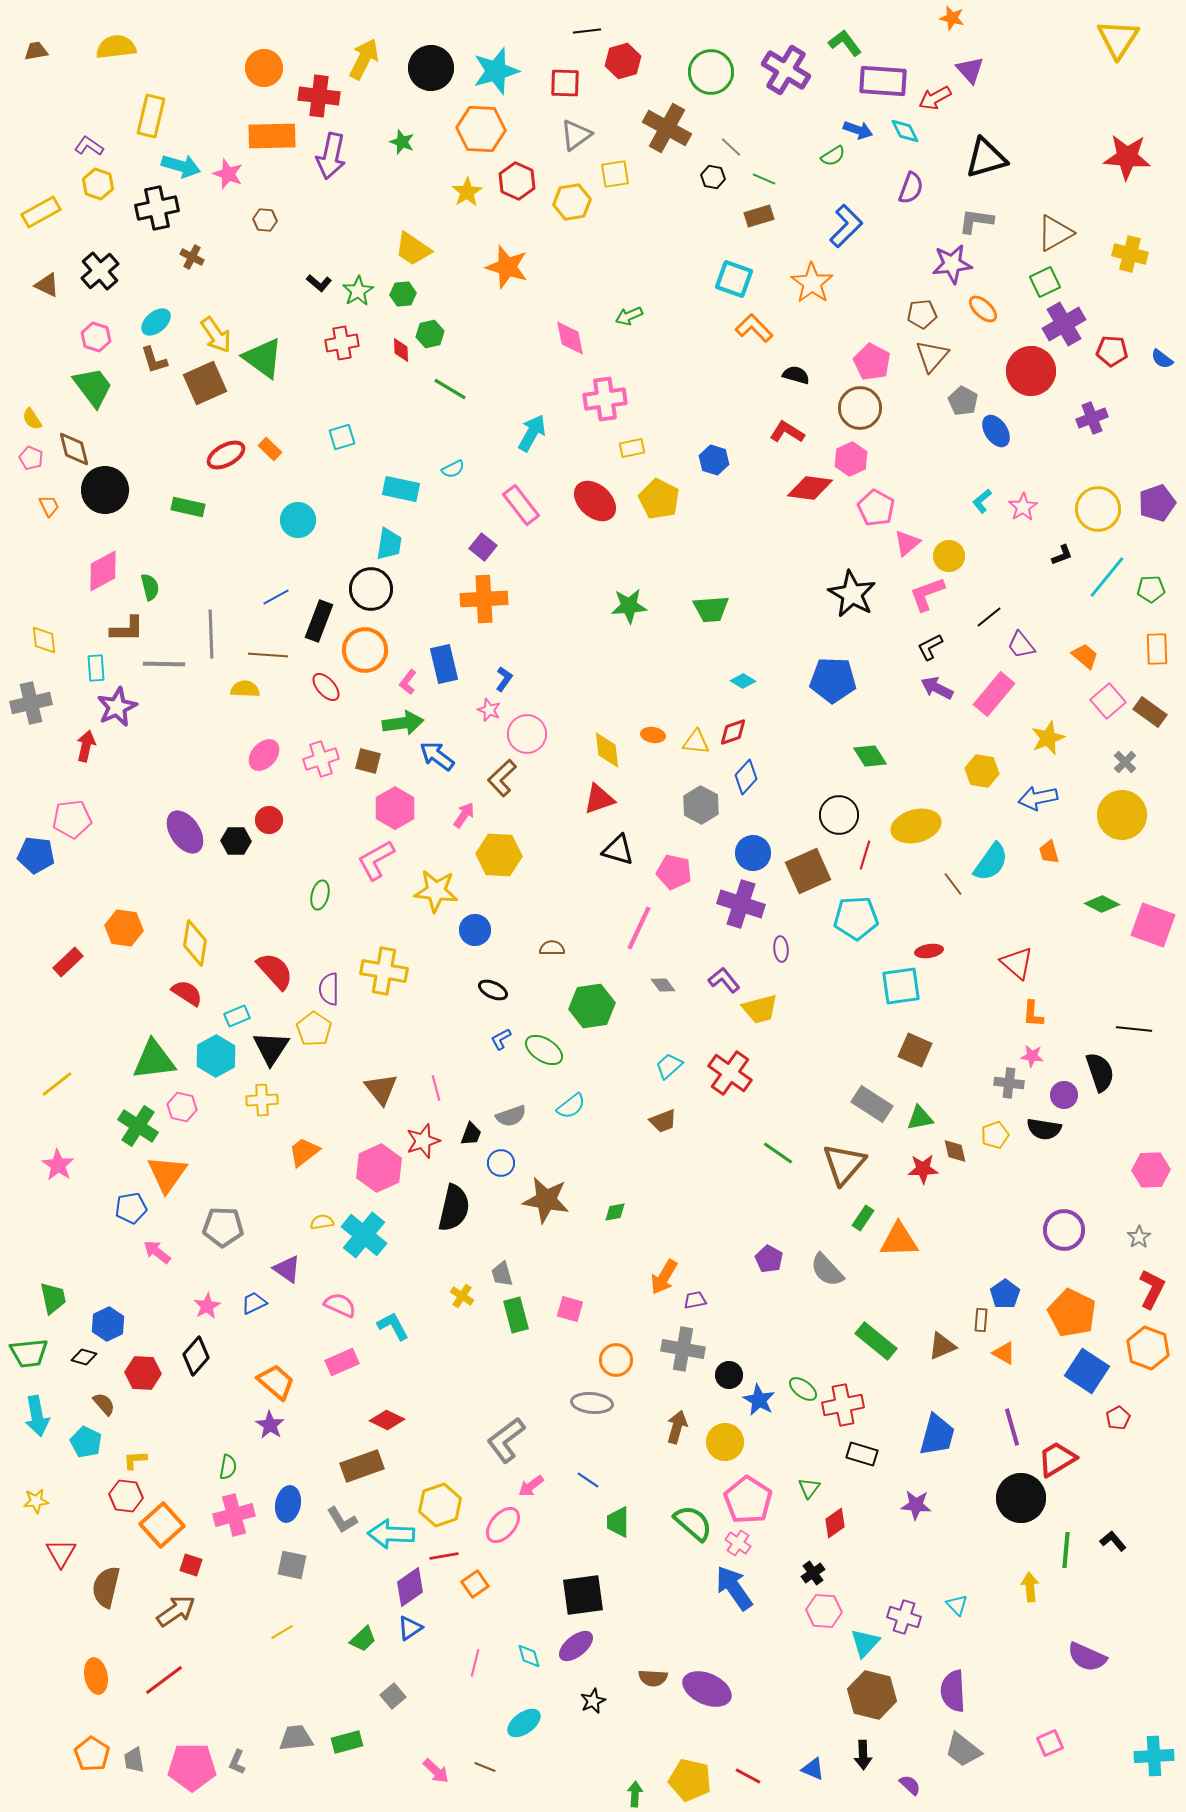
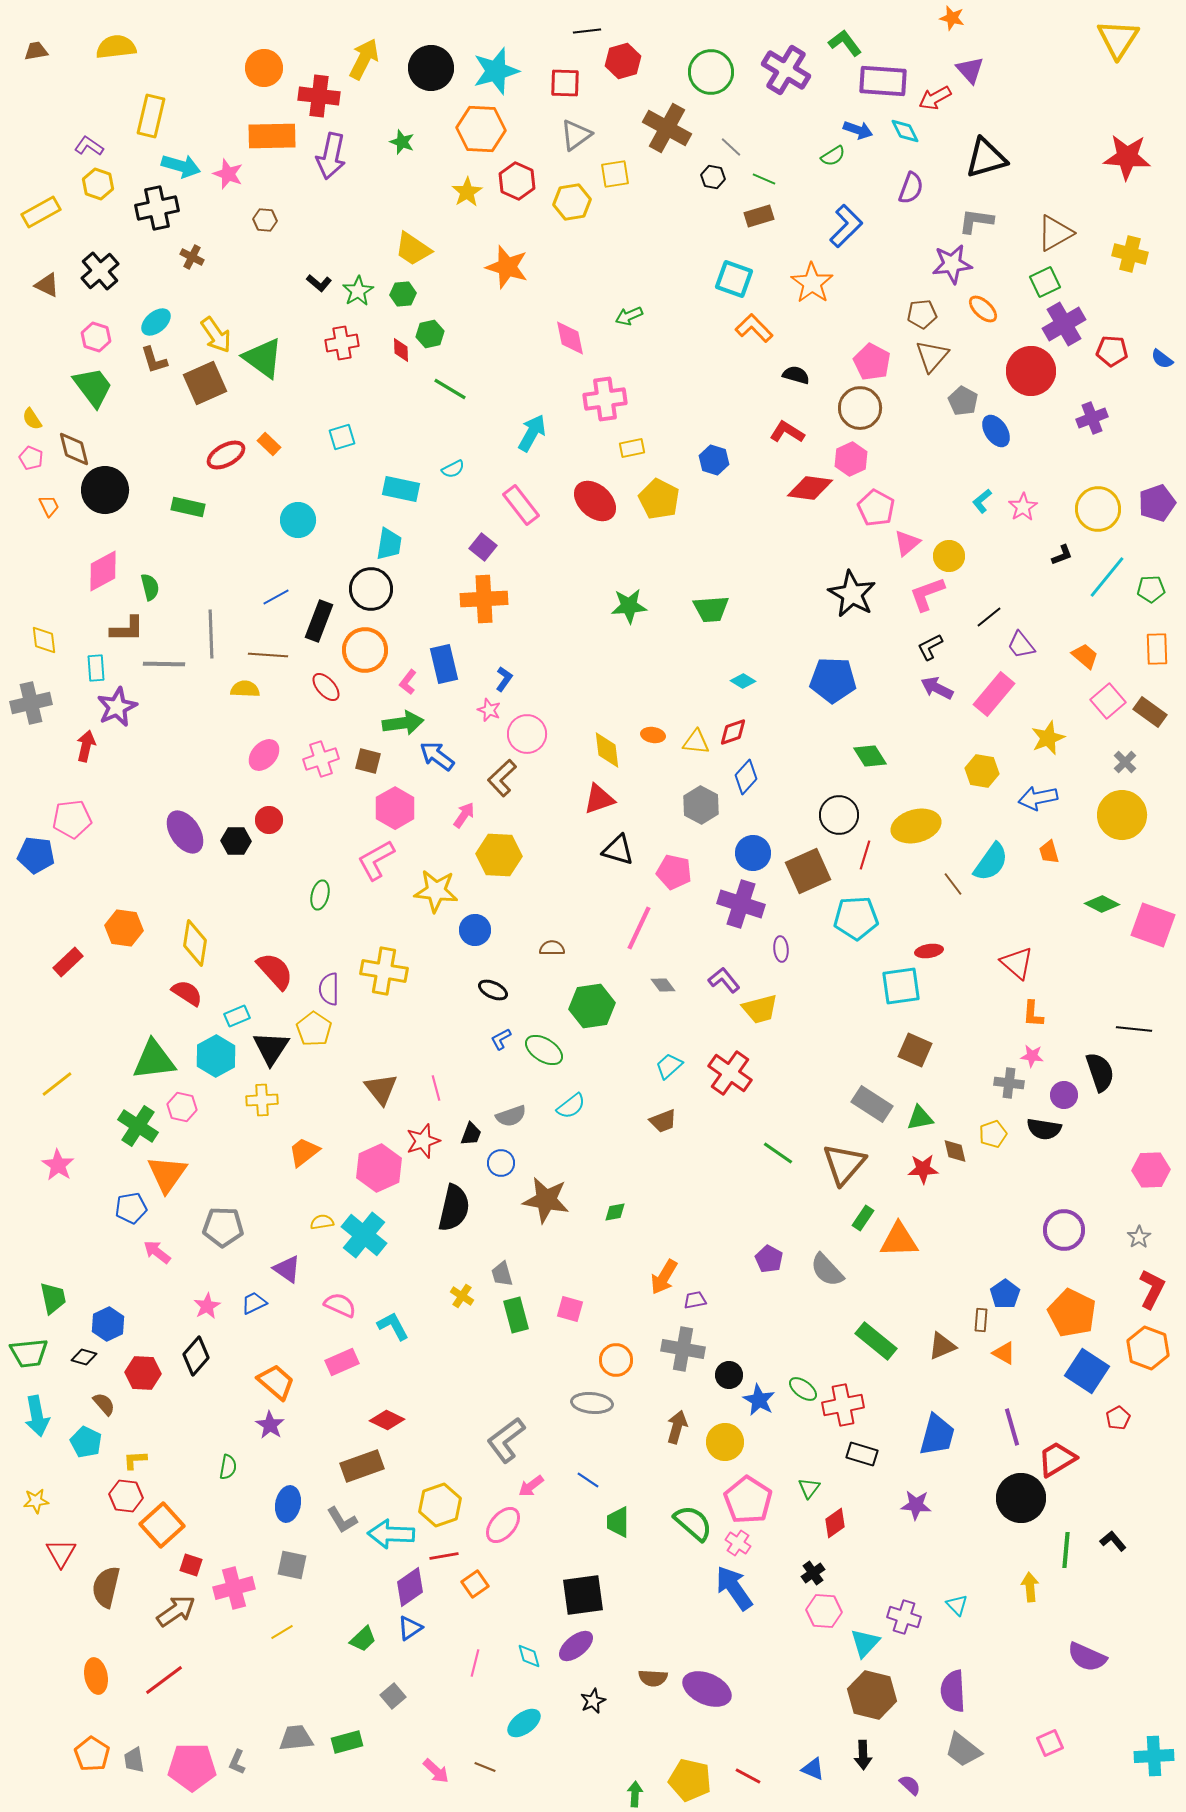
orange rectangle at (270, 449): moved 1 px left, 5 px up
yellow pentagon at (995, 1135): moved 2 px left, 1 px up
pink cross at (234, 1515): moved 73 px down
